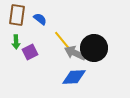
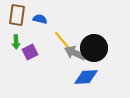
blue semicircle: rotated 24 degrees counterclockwise
blue diamond: moved 12 px right
